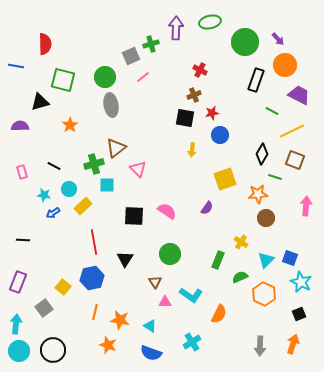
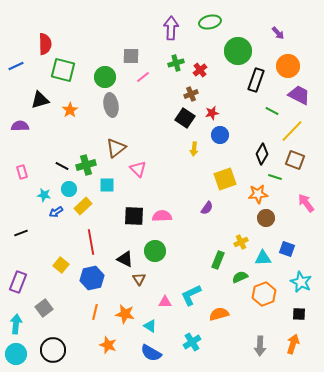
purple arrow at (176, 28): moved 5 px left
purple arrow at (278, 39): moved 6 px up
green circle at (245, 42): moved 7 px left, 9 px down
green cross at (151, 44): moved 25 px right, 19 px down
gray square at (131, 56): rotated 24 degrees clockwise
orange circle at (285, 65): moved 3 px right, 1 px down
blue line at (16, 66): rotated 35 degrees counterclockwise
red cross at (200, 70): rotated 24 degrees clockwise
green square at (63, 80): moved 10 px up
brown cross at (194, 95): moved 3 px left, 1 px up
black triangle at (40, 102): moved 2 px up
black square at (185, 118): rotated 24 degrees clockwise
orange star at (70, 125): moved 15 px up
yellow line at (292, 131): rotated 20 degrees counterclockwise
yellow arrow at (192, 150): moved 2 px right, 1 px up
green cross at (94, 164): moved 8 px left, 1 px down
black line at (54, 166): moved 8 px right
pink arrow at (306, 206): moved 3 px up; rotated 42 degrees counterclockwise
pink semicircle at (167, 211): moved 5 px left, 5 px down; rotated 36 degrees counterclockwise
blue arrow at (53, 213): moved 3 px right, 1 px up
black line at (23, 240): moved 2 px left, 7 px up; rotated 24 degrees counterclockwise
red line at (94, 242): moved 3 px left
yellow cross at (241, 242): rotated 32 degrees clockwise
green circle at (170, 254): moved 15 px left, 3 px up
blue square at (290, 258): moved 3 px left, 9 px up
black triangle at (125, 259): rotated 36 degrees counterclockwise
cyan triangle at (266, 260): moved 3 px left, 2 px up; rotated 42 degrees clockwise
brown triangle at (155, 282): moved 16 px left, 3 px up
yellow square at (63, 287): moved 2 px left, 22 px up
orange hexagon at (264, 294): rotated 15 degrees clockwise
cyan L-shape at (191, 295): rotated 120 degrees clockwise
orange semicircle at (219, 314): rotated 132 degrees counterclockwise
black square at (299, 314): rotated 24 degrees clockwise
orange star at (120, 320): moved 5 px right, 6 px up
cyan circle at (19, 351): moved 3 px left, 3 px down
blue semicircle at (151, 353): rotated 10 degrees clockwise
